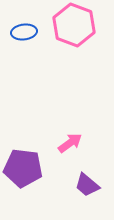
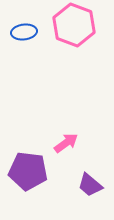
pink arrow: moved 4 px left
purple pentagon: moved 5 px right, 3 px down
purple trapezoid: moved 3 px right
